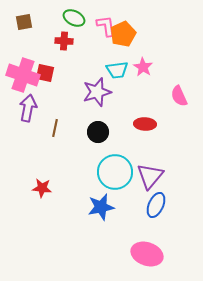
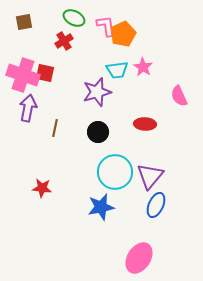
red cross: rotated 36 degrees counterclockwise
pink ellipse: moved 8 px left, 4 px down; rotated 76 degrees counterclockwise
